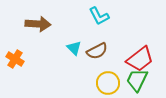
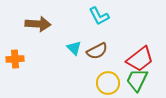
orange cross: rotated 36 degrees counterclockwise
